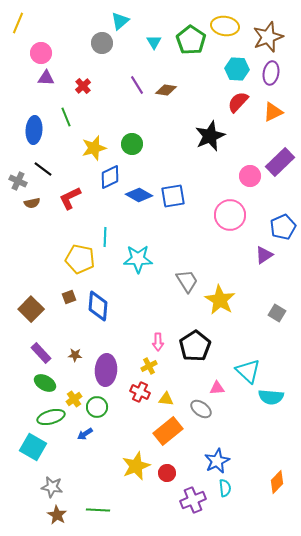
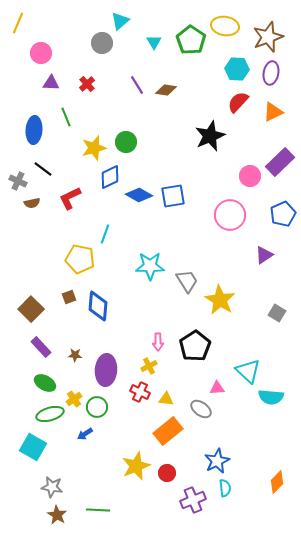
purple triangle at (46, 78): moved 5 px right, 5 px down
red cross at (83, 86): moved 4 px right, 2 px up
green circle at (132, 144): moved 6 px left, 2 px up
blue pentagon at (283, 227): moved 13 px up
cyan line at (105, 237): moved 3 px up; rotated 18 degrees clockwise
cyan star at (138, 259): moved 12 px right, 7 px down
purple rectangle at (41, 353): moved 6 px up
green ellipse at (51, 417): moved 1 px left, 3 px up
